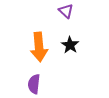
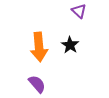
purple triangle: moved 13 px right
purple semicircle: moved 3 px right; rotated 132 degrees clockwise
